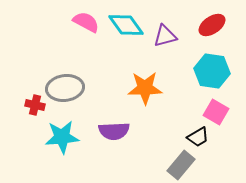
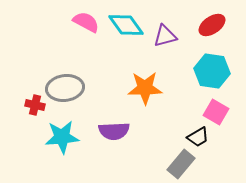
gray rectangle: moved 1 px up
